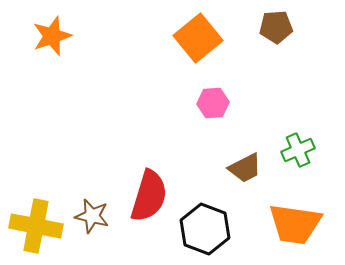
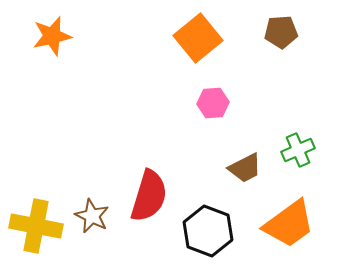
brown pentagon: moved 5 px right, 5 px down
orange star: rotated 6 degrees clockwise
brown star: rotated 12 degrees clockwise
orange trapezoid: moved 6 px left; rotated 44 degrees counterclockwise
black hexagon: moved 3 px right, 2 px down
